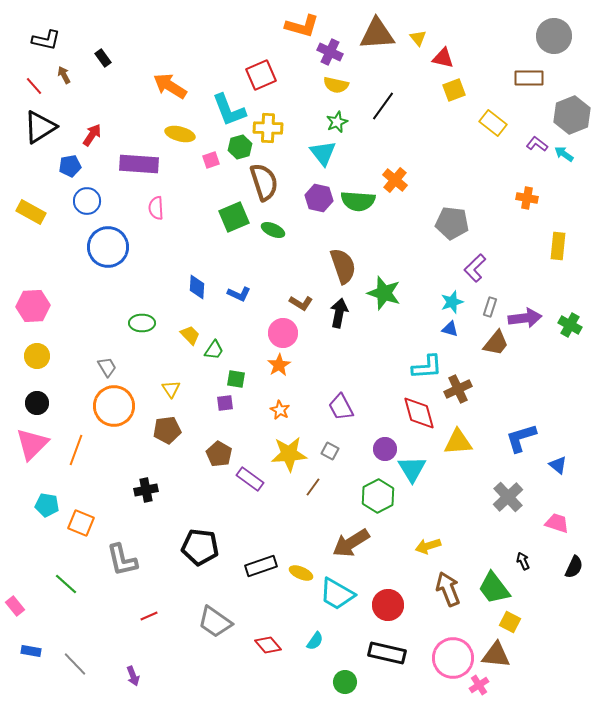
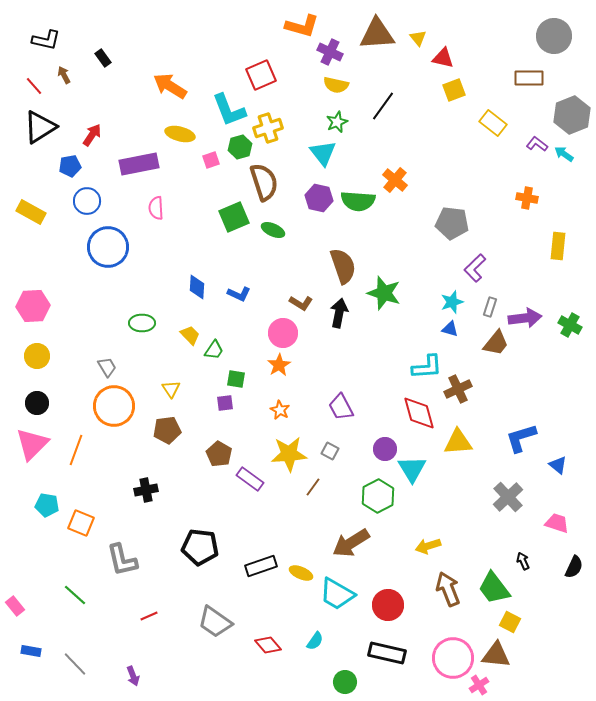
yellow cross at (268, 128): rotated 20 degrees counterclockwise
purple rectangle at (139, 164): rotated 15 degrees counterclockwise
green line at (66, 584): moved 9 px right, 11 px down
